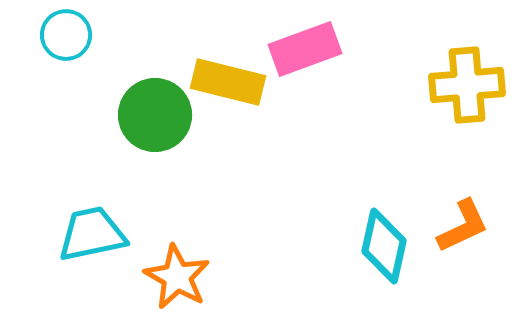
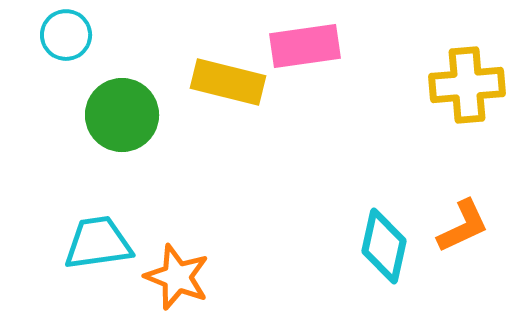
pink rectangle: moved 3 px up; rotated 12 degrees clockwise
green circle: moved 33 px left
cyan trapezoid: moved 6 px right, 9 px down; rotated 4 degrees clockwise
orange star: rotated 8 degrees counterclockwise
